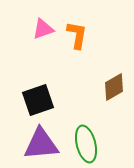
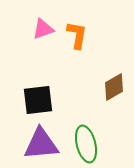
black square: rotated 12 degrees clockwise
